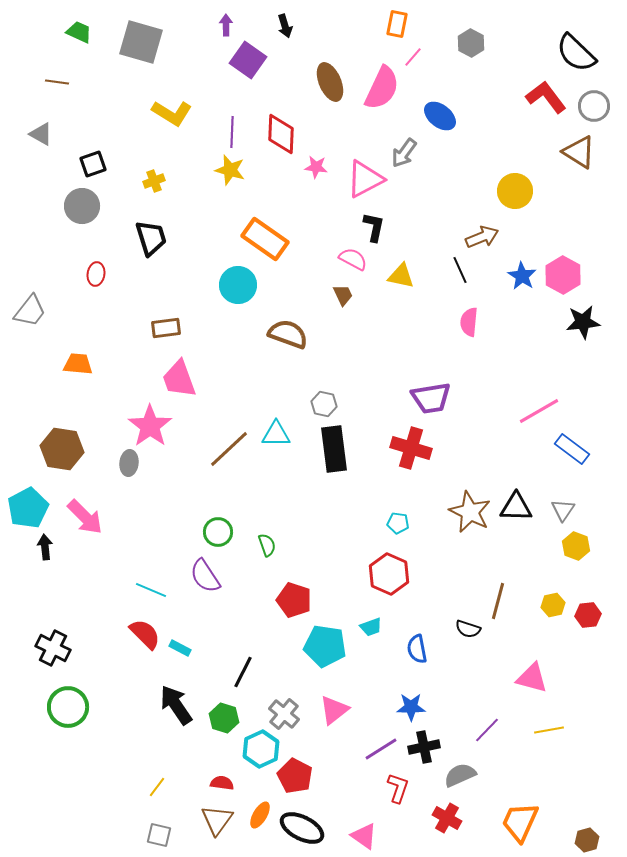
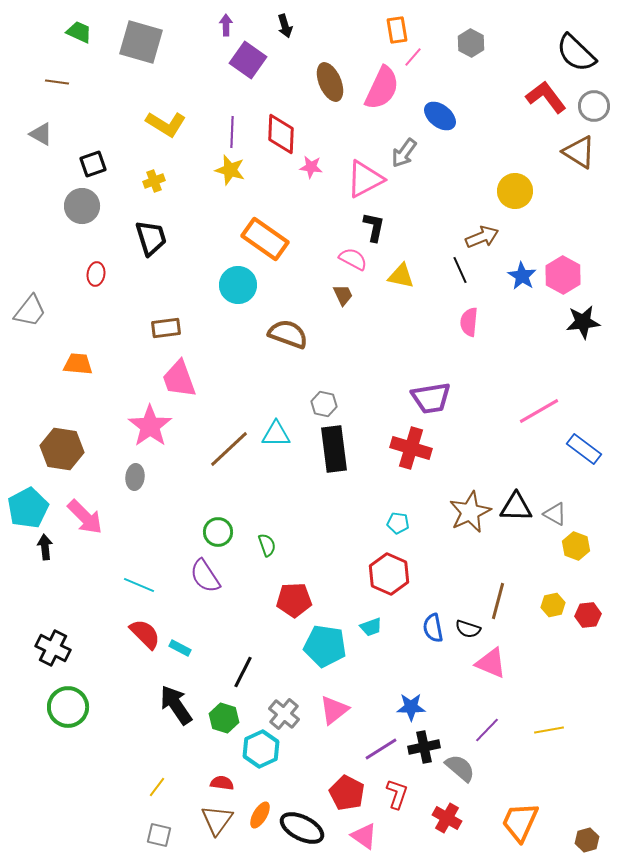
orange rectangle at (397, 24): moved 6 px down; rotated 20 degrees counterclockwise
yellow L-shape at (172, 113): moved 6 px left, 11 px down
pink star at (316, 167): moved 5 px left
blue rectangle at (572, 449): moved 12 px right
gray ellipse at (129, 463): moved 6 px right, 14 px down
gray triangle at (563, 510): moved 8 px left, 4 px down; rotated 35 degrees counterclockwise
brown star at (470, 512): rotated 21 degrees clockwise
cyan line at (151, 590): moved 12 px left, 5 px up
red pentagon at (294, 600): rotated 20 degrees counterclockwise
blue semicircle at (417, 649): moved 16 px right, 21 px up
pink triangle at (532, 678): moved 41 px left, 15 px up; rotated 8 degrees clockwise
gray semicircle at (460, 775): moved 7 px up; rotated 64 degrees clockwise
red pentagon at (295, 776): moved 52 px right, 17 px down
red L-shape at (398, 788): moved 1 px left, 6 px down
